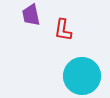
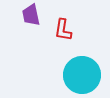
cyan circle: moved 1 px up
